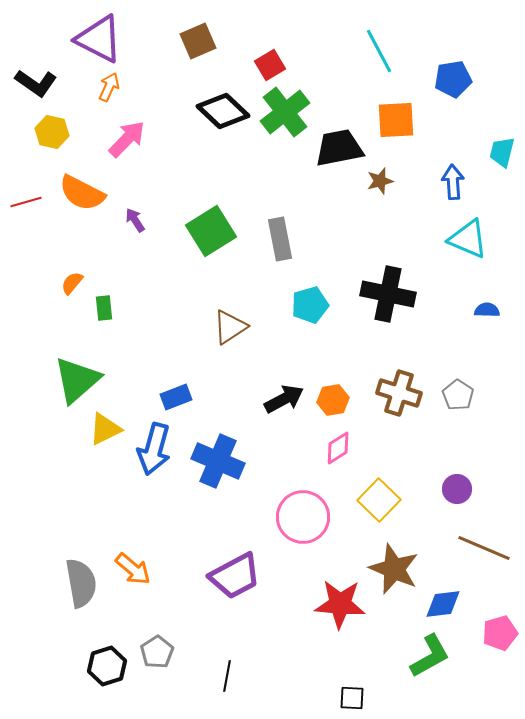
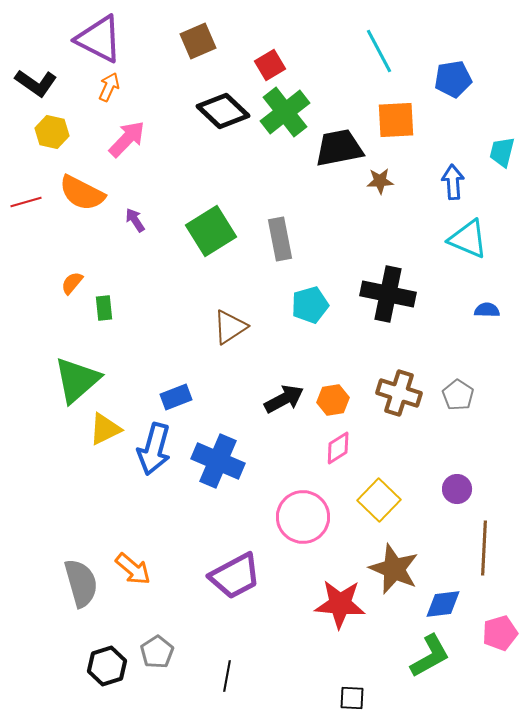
brown star at (380, 181): rotated 12 degrees clockwise
brown line at (484, 548): rotated 70 degrees clockwise
gray semicircle at (81, 583): rotated 6 degrees counterclockwise
